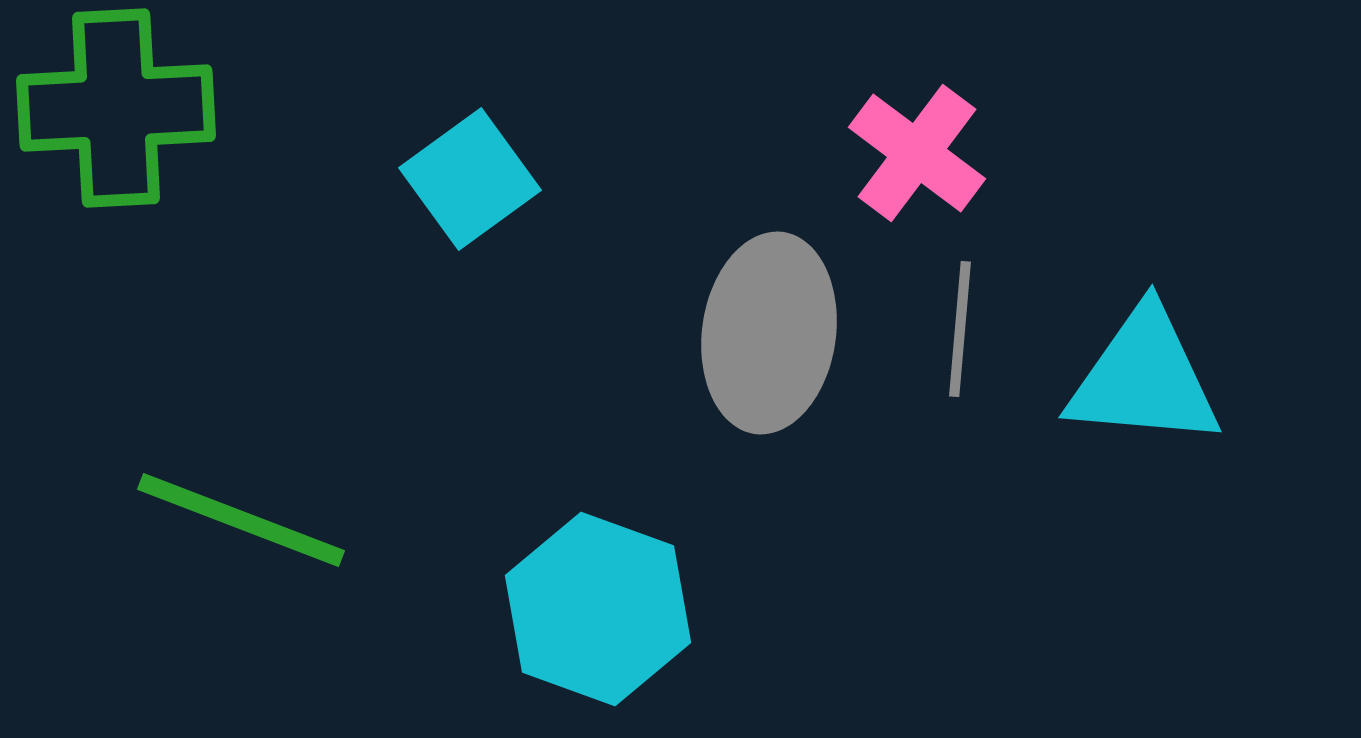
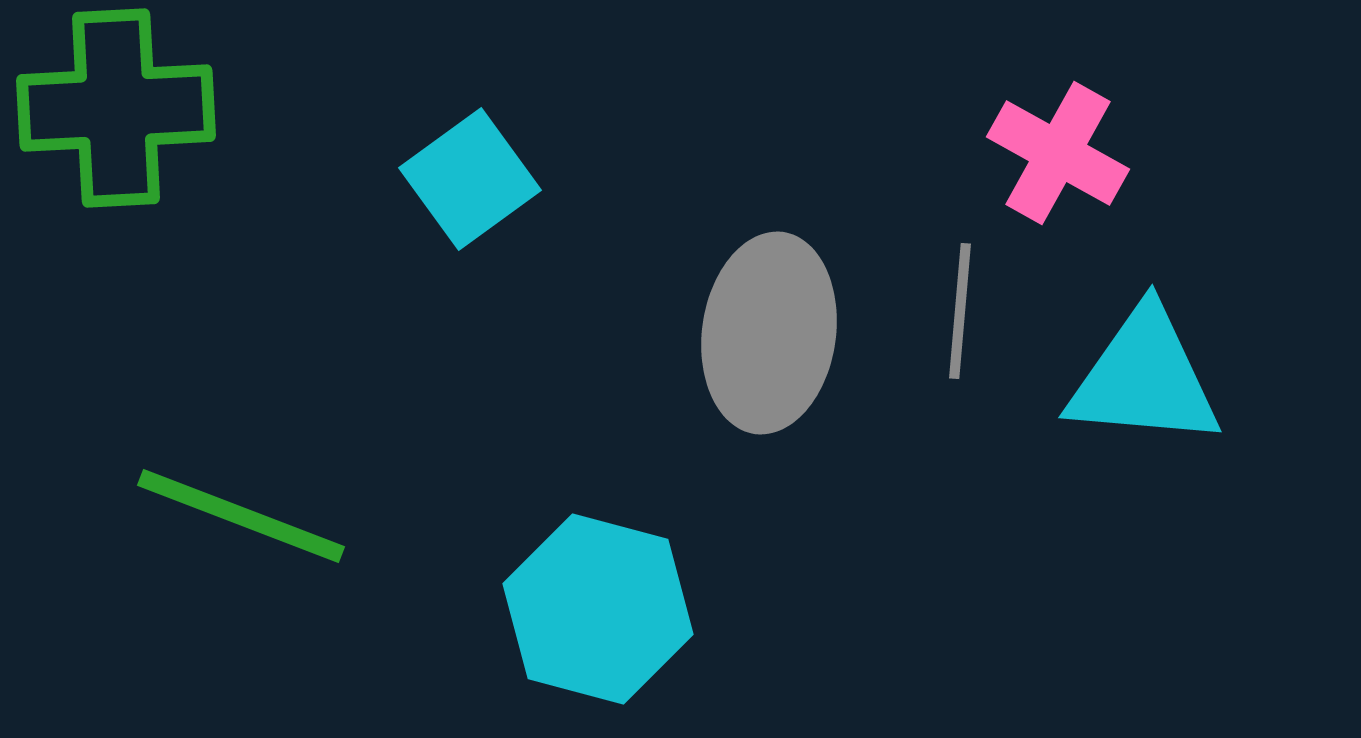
pink cross: moved 141 px right; rotated 8 degrees counterclockwise
gray line: moved 18 px up
green line: moved 4 px up
cyan hexagon: rotated 5 degrees counterclockwise
